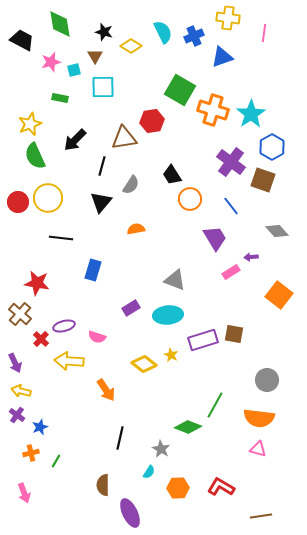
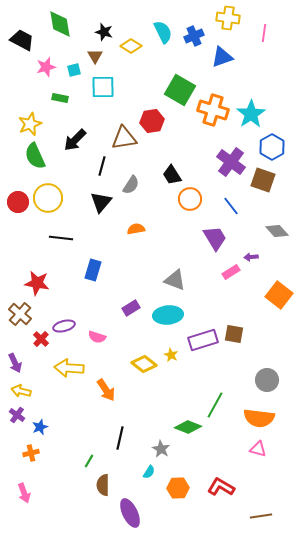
pink star at (51, 62): moved 5 px left, 5 px down
yellow arrow at (69, 361): moved 7 px down
green line at (56, 461): moved 33 px right
